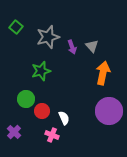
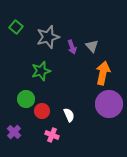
purple circle: moved 7 px up
white semicircle: moved 5 px right, 3 px up
